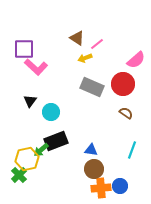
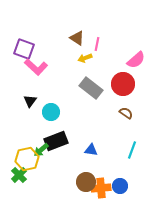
pink line: rotated 40 degrees counterclockwise
purple square: rotated 20 degrees clockwise
gray rectangle: moved 1 px left, 1 px down; rotated 15 degrees clockwise
brown circle: moved 8 px left, 13 px down
